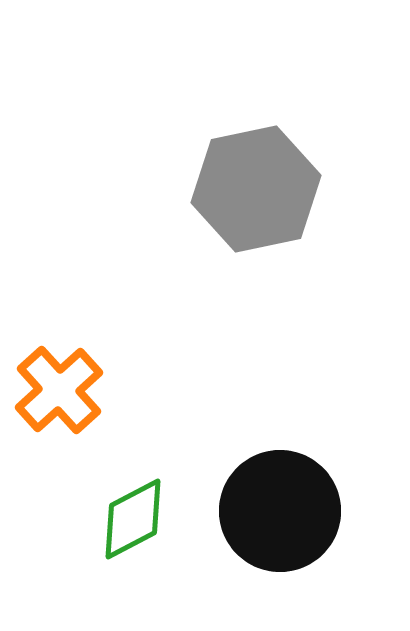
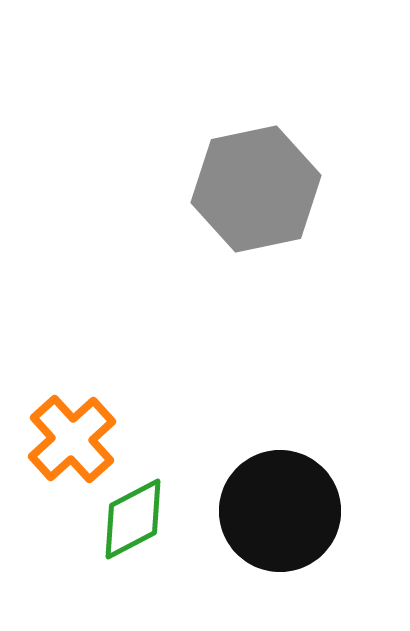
orange cross: moved 13 px right, 49 px down
